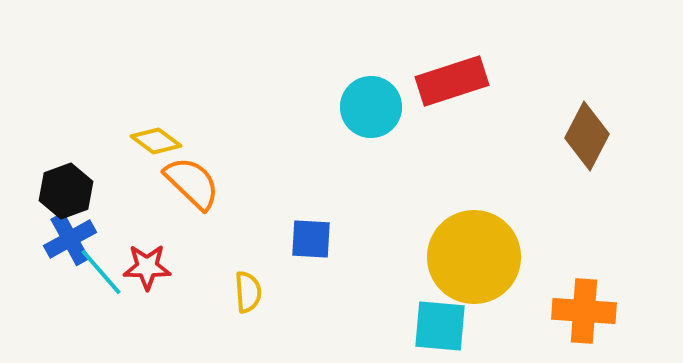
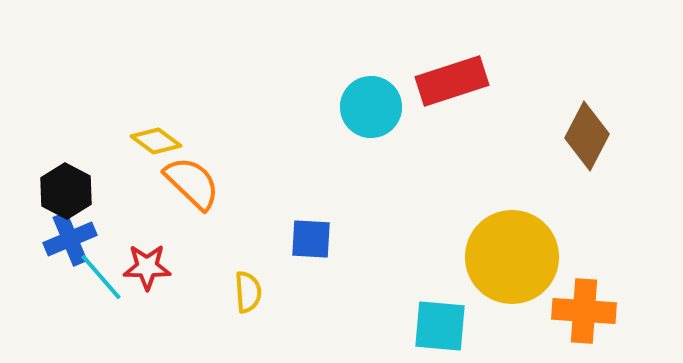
black hexagon: rotated 12 degrees counterclockwise
blue cross: rotated 6 degrees clockwise
yellow circle: moved 38 px right
cyan line: moved 5 px down
